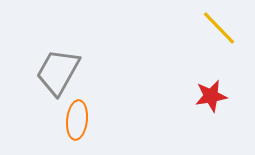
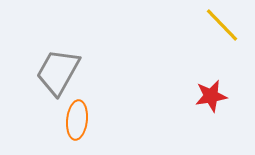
yellow line: moved 3 px right, 3 px up
